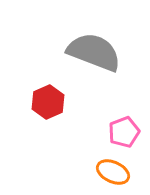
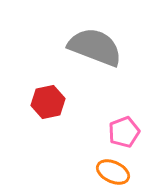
gray semicircle: moved 1 px right, 5 px up
red hexagon: rotated 12 degrees clockwise
